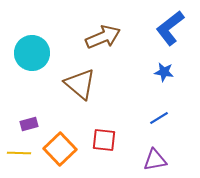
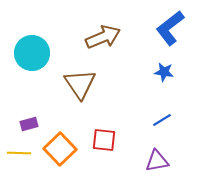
brown triangle: rotated 16 degrees clockwise
blue line: moved 3 px right, 2 px down
purple triangle: moved 2 px right, 1 px down
